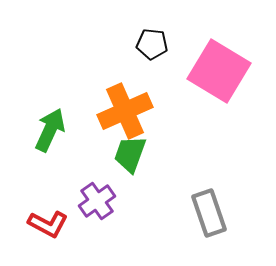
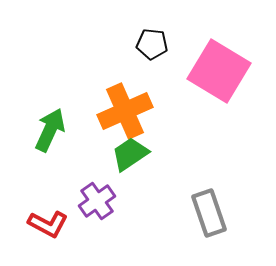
green trapezoid: rotated 36 degrees clockwise
